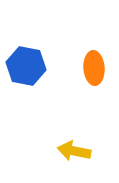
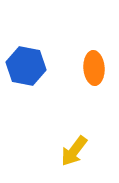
yellow arrow: rotated 64 degrees counterclockwise
